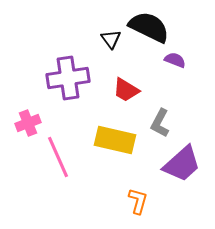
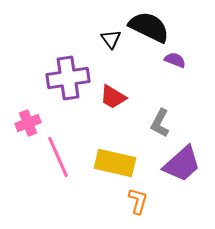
red trapezoid: moved 13 px left, 7 px down
yellow rectangle: moved 23 px down
